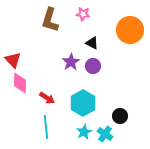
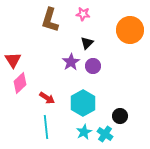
black triangle: moved 5 px left; rotated 48 degrees clockwise
red triangle: rotated 12 degrees clockwise
pink diamond: rotated 45 degrees clockwise
